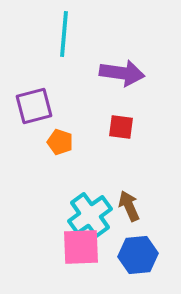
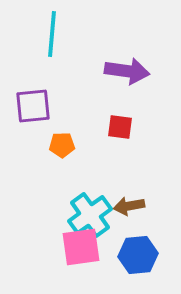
cyan line: moved 12 px left
purple arrow: moved 5 px right, 2 px up
purple square: moved 1 px left; rotated 9 degrees clockwise
red square: moved 1 px left
orange pentagon: moved 2 px right, 3 px down; rotated 20 degrees counterclockwise
brown arrow: rotated 76 degrees counterclockwise
pink square: rotated 6 degrees counterclockwise
